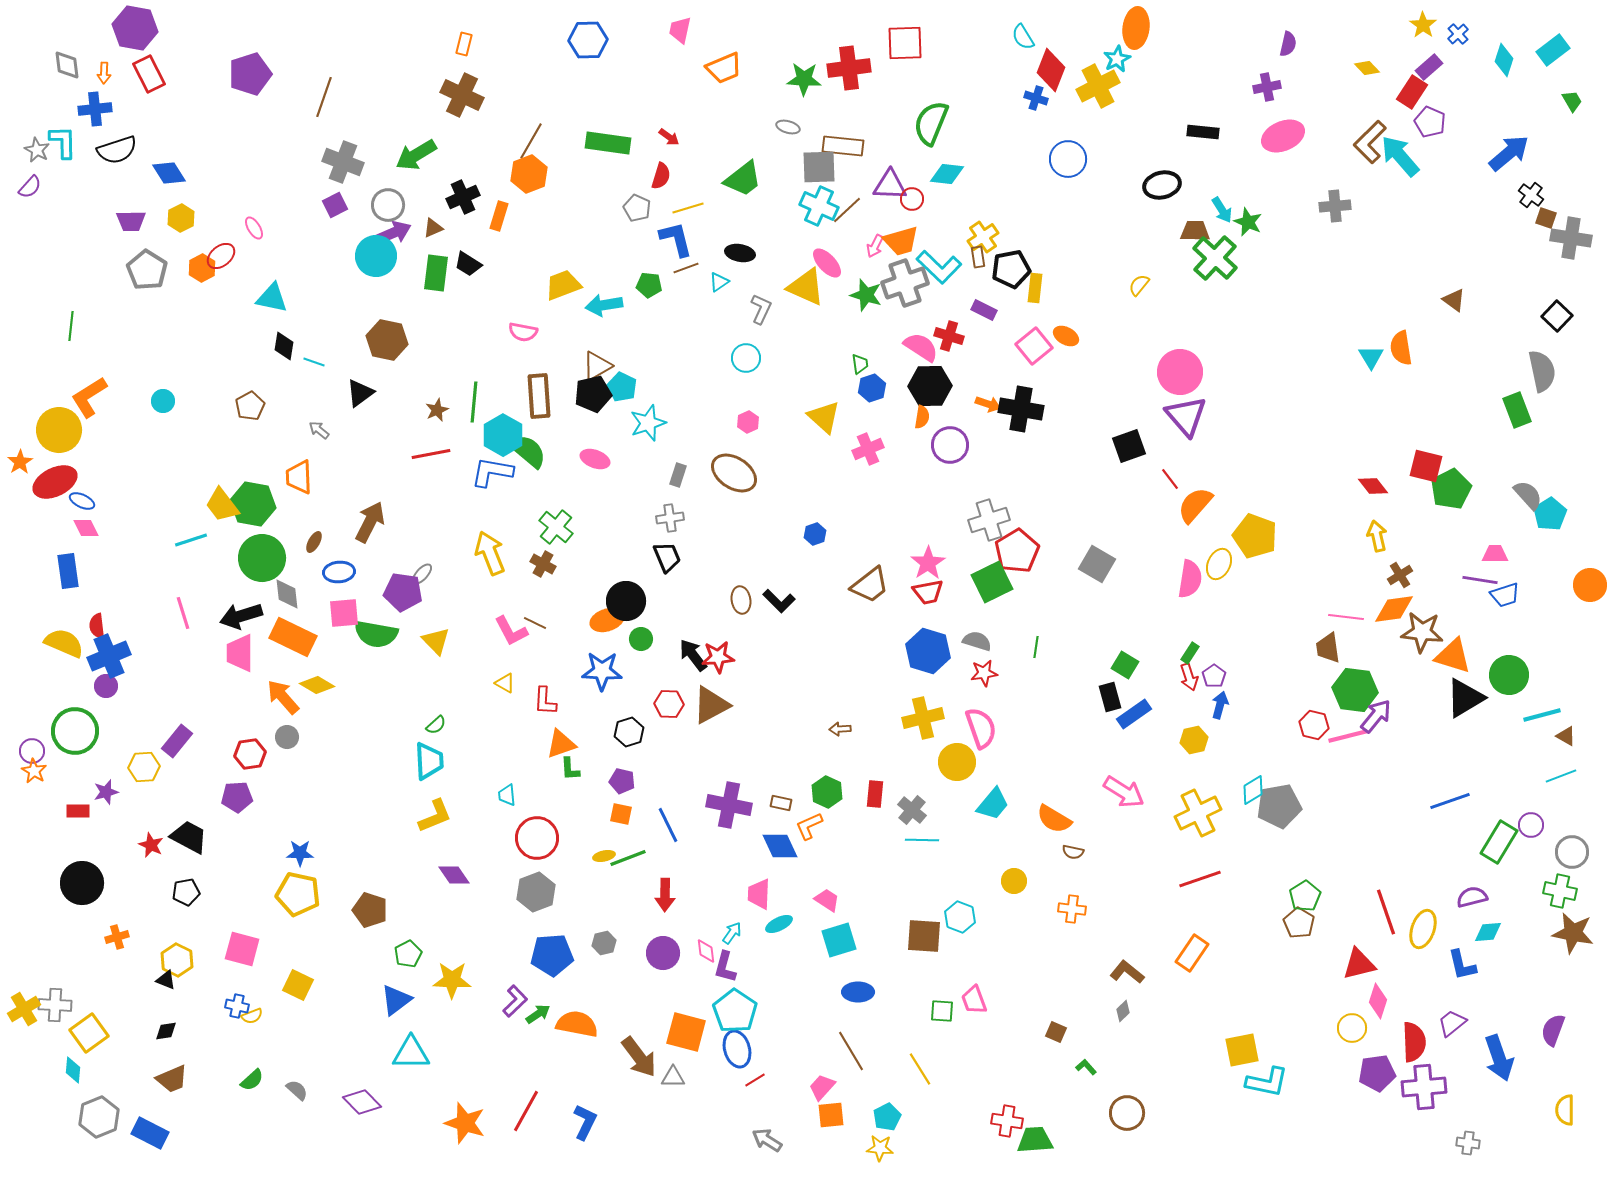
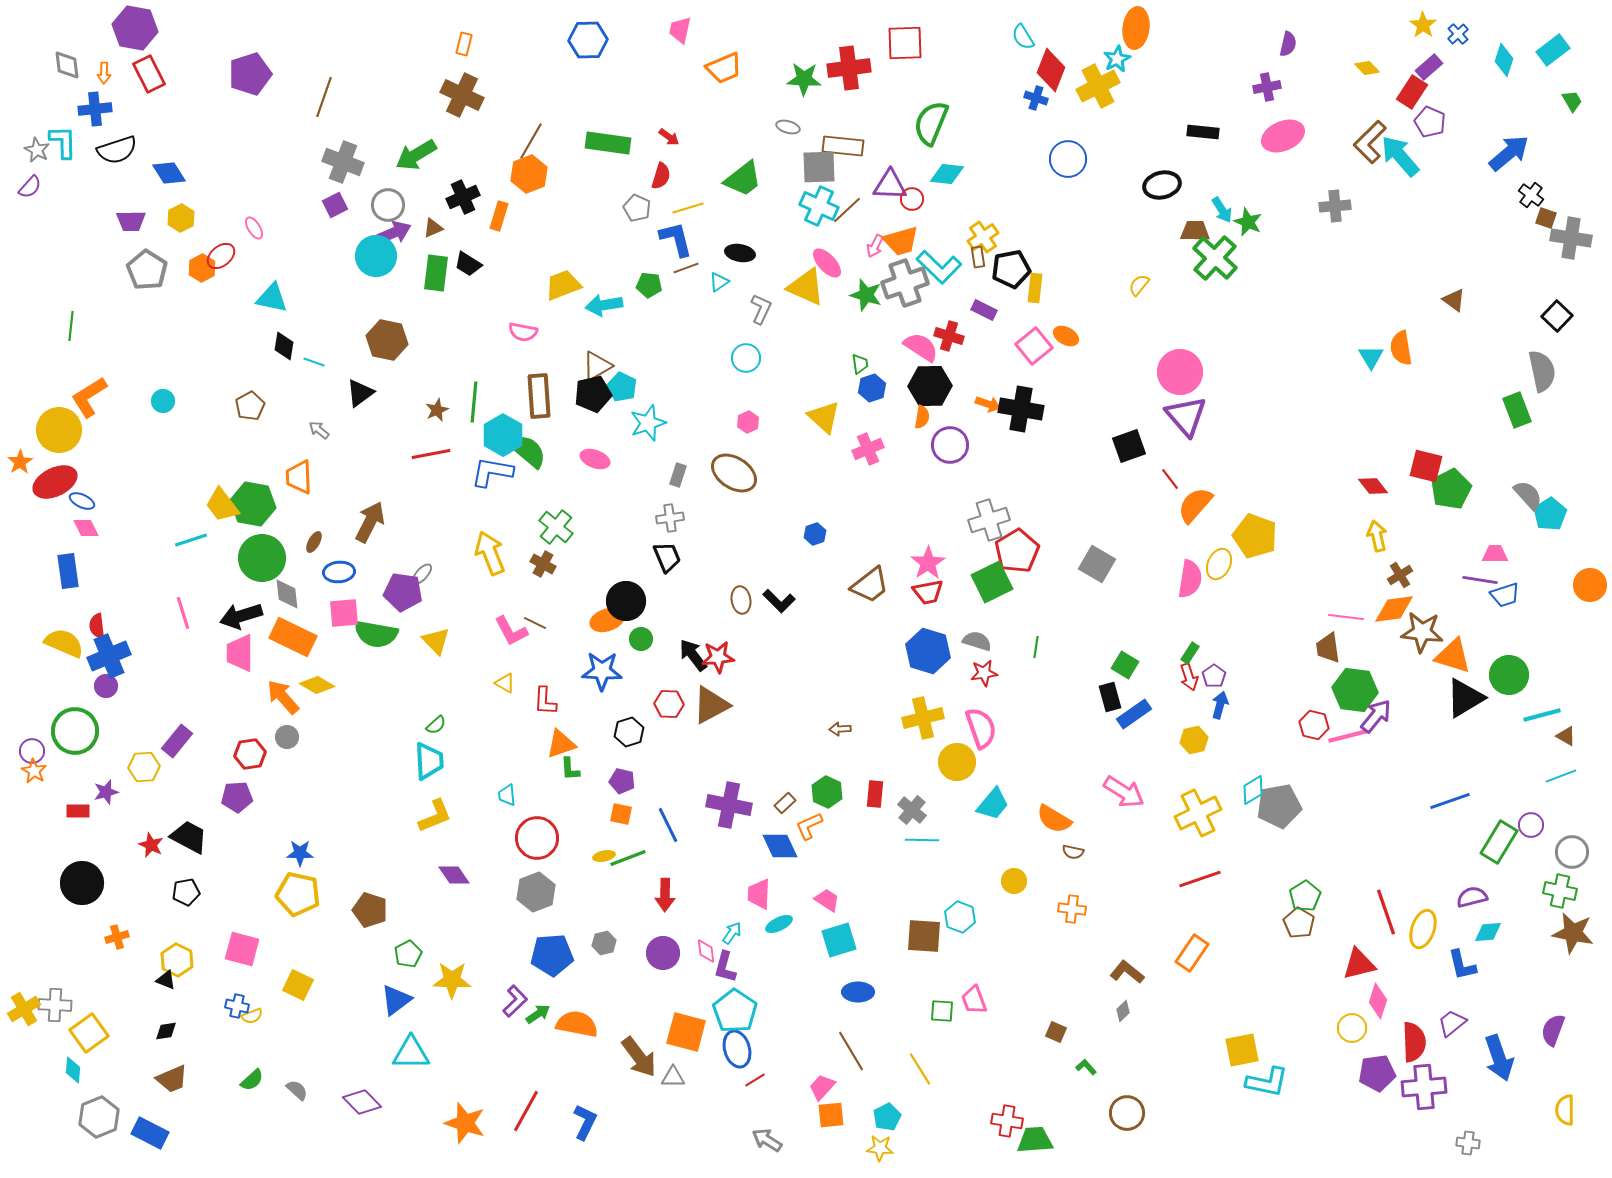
brown rectangle at (781, 803): moved 4 px right; rotated 55 degrees counterclockwise
